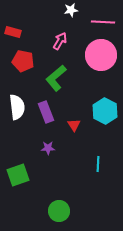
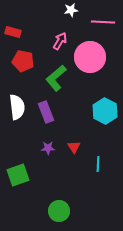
pink circle: moved 11 px left, 2 px down
red triangle: moved 22 px down
